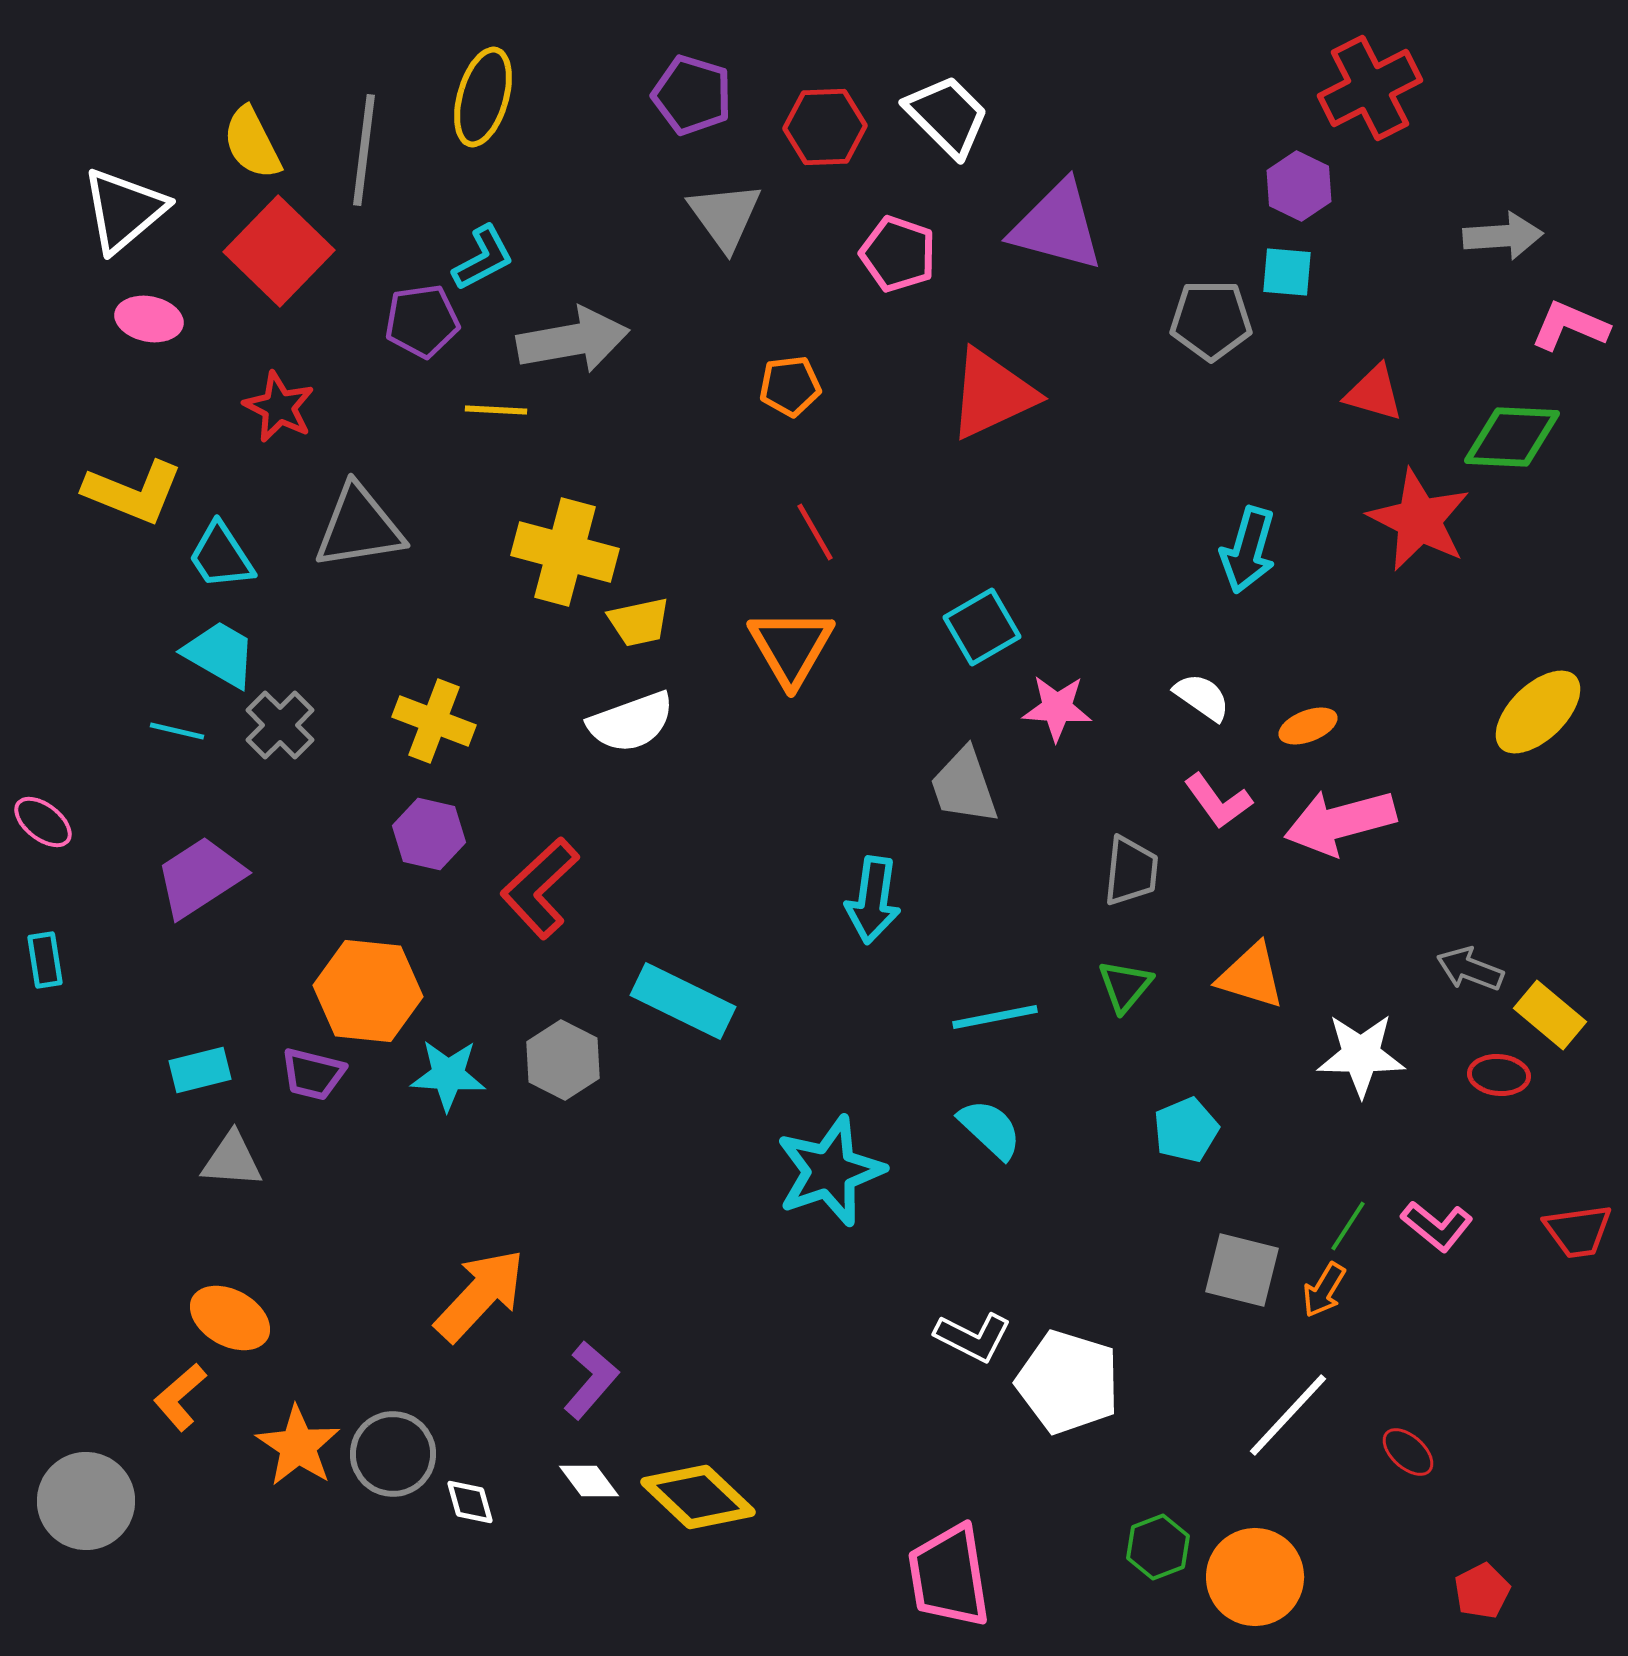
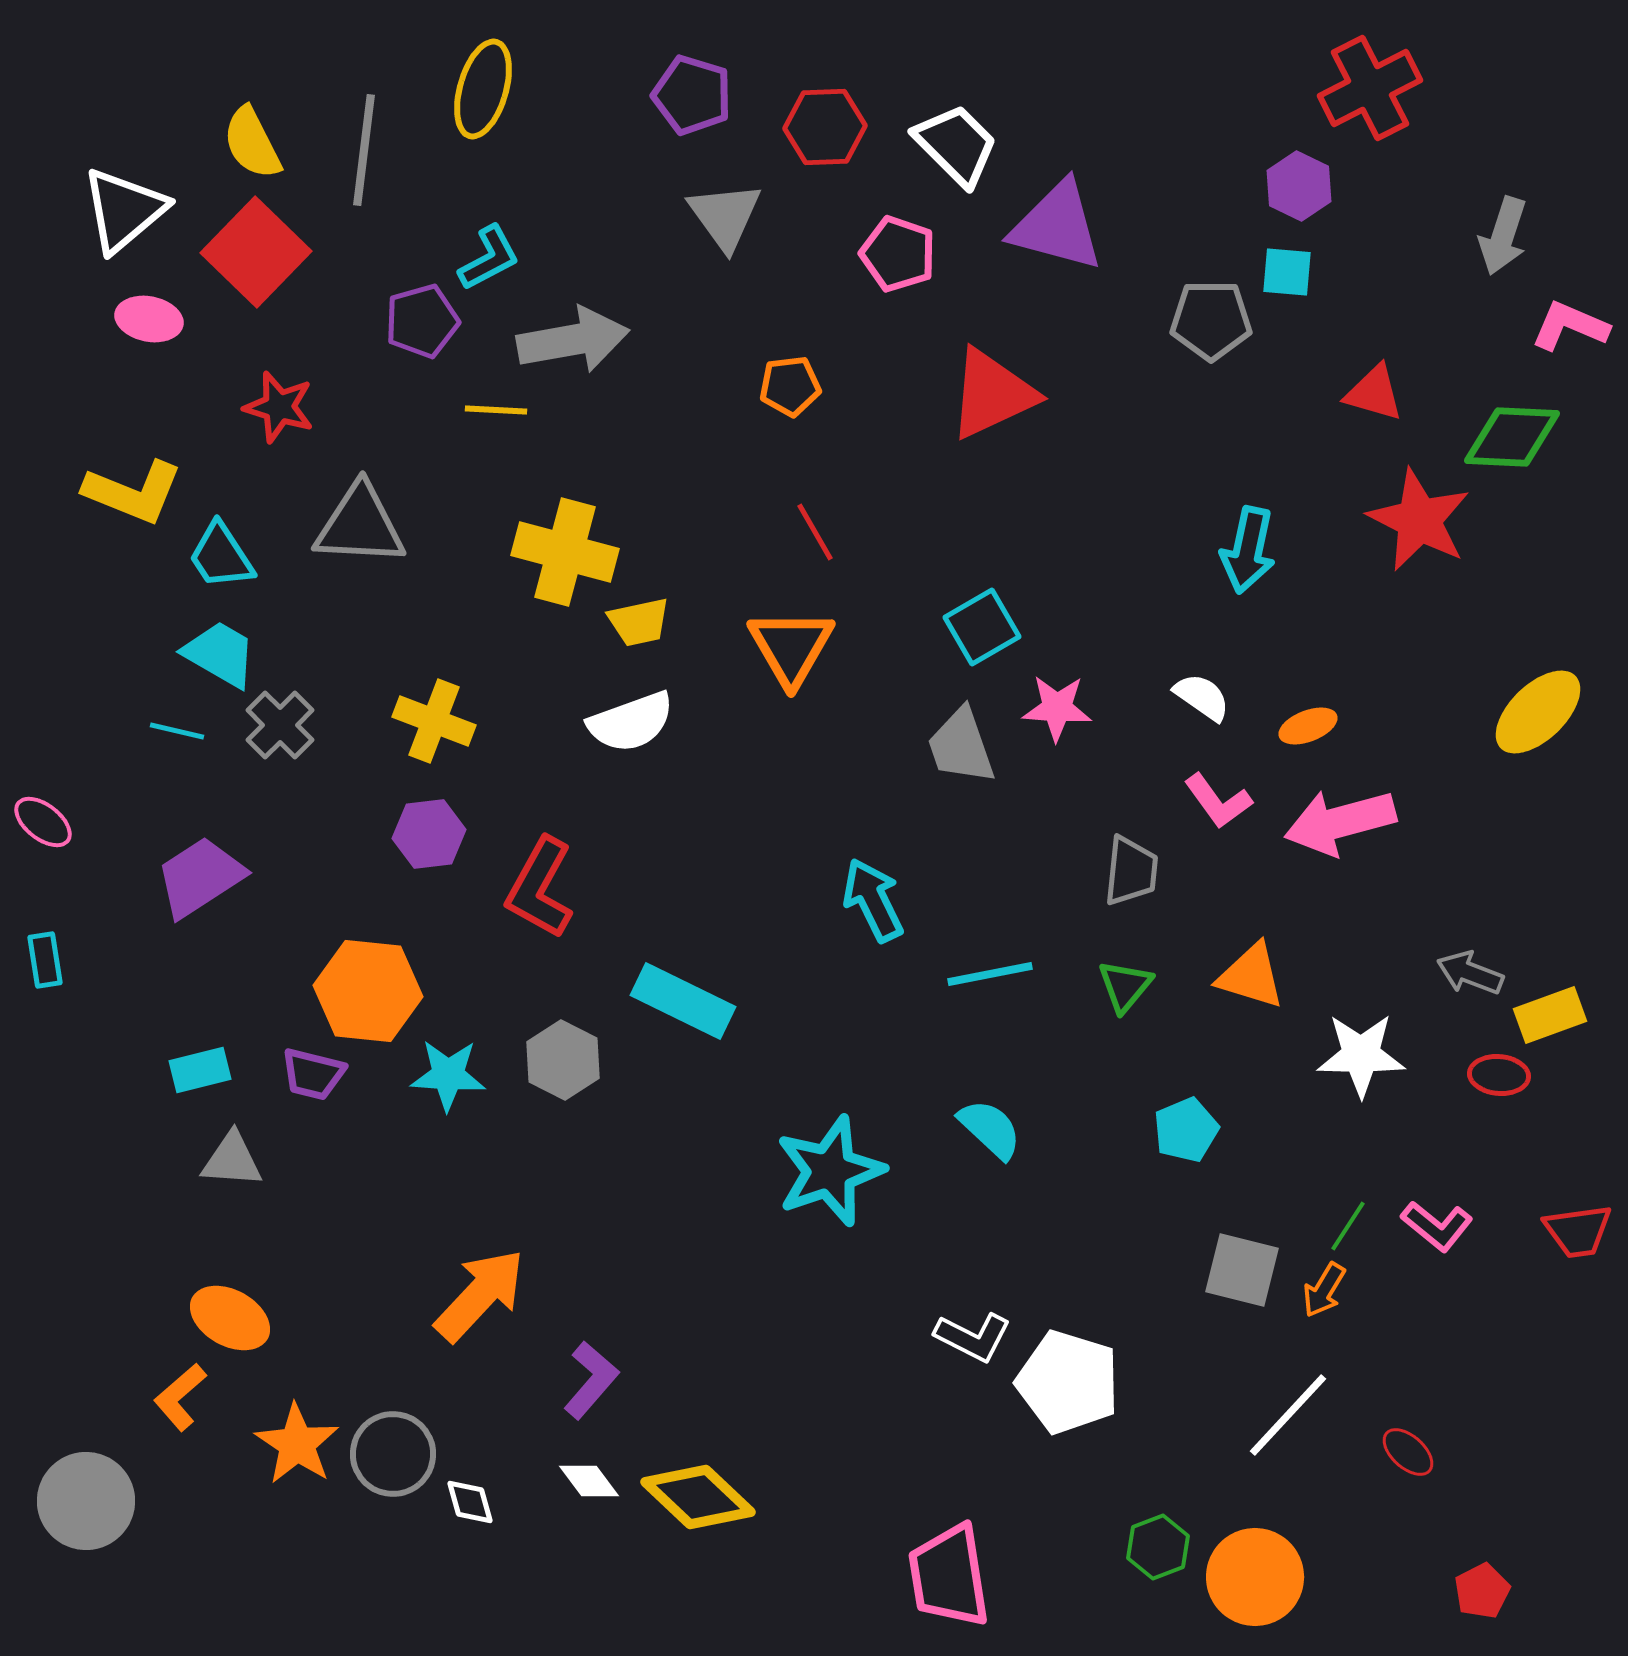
yellow ellipse at (483, 97): moved 8 px up
white trapezoid at (947, 116): moved 9 px right, 29 px down
gray arrow at (1503, 236): rotated 112 degrees clockwise
red square at (279, 251): moved 23 px left, 1 px down
cyan L-shape at (483, 258): moved 6 px right
purple pentagon at (422, 321): rotated 8 degrees counterclockwise
red star at (279, 407): rotated 10 degrees counterclockwise
gray triangle at (359, 527): moved 1 px right, 2 px up; rotated 12 degrees clockwise
cyan arrow at (1248, 550): rotated 4 degrees counterclockwise
gray trapezoid at (964, 786): moved 3 px left, 40 px up
purple hexagon at (429, 834): rotated 20 degrees counterclockwise
red L-shape at (540, 888): rotated 18 degrees counterclockwise
cyan arrow at (873, 900): rotated 146 degrees clockwise
gray arrow at (1470, 969): moved 4 px down
yellow rectangle at (1550, 1015): rotated 60 degrees counterclockwise
cyan line at (995, 1017): moved 5 px left, 43 px up
orange star at (298, 1446): moved 1 px left, 2 px up
